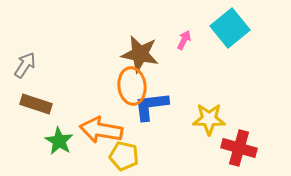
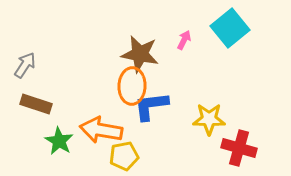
orange ellipse: rotated 9 degrees clockwise
yellow pentagon: rotated 24 degrees counterclockwise
